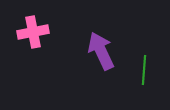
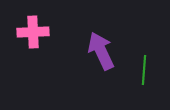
pink cross: rotated 8 degrees clockwise
